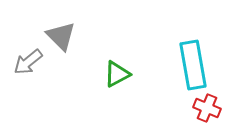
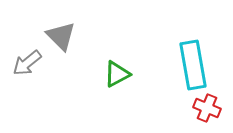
gray arrow: moved 1 px left, 1 px down
